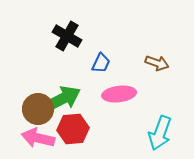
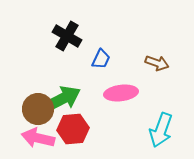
blue trapezoid: moved 4 px up
pink ellipse: moved 2 px right, 1 px up
cyan arrow: moved 1 px right, 3 px up
